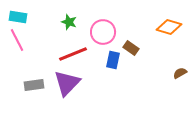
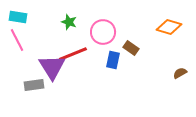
purple triangle: moved 15 px left, 16 px up; rotated 16 degrees counterclockwise
